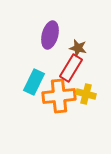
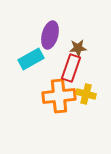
brown star: rotated 18 degrees counterclockwise
red rectangle: rotated 12 degrees counterclockwise
cyan rectangle: moved 3 px left, 23 px up; rotated 35 degrees clockwise
